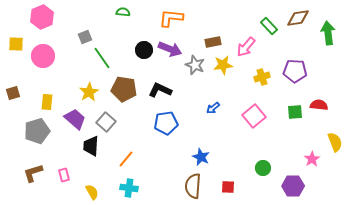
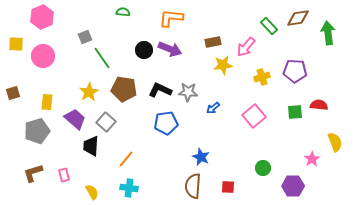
gray star at (195, 65): moved 7 px left, 27 px down; rotated 18 degrees counterclockwise
